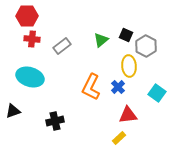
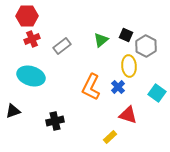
red cross: rotated 28 degrees counterclockwise
cyan ellipse: moved 1 px right, 1 px up
red triangle: rotated 24 degrees clockwise
yellow rectangle: moved 9 px left, 1 px up
